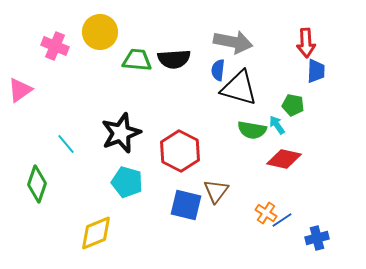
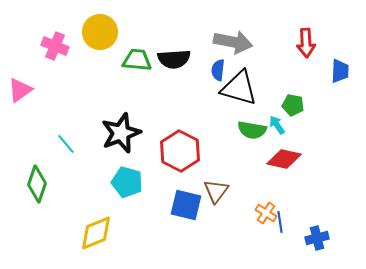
blue trapezoid: moved 24 px right
blue line: moved 2 px left, 2 px down; rotated 65 degrees counterclockwise
